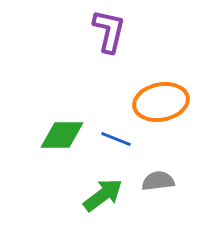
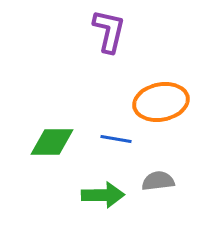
green diamond: moved 10 px left, 7 px down
blue line: rotated 12 degrees counterclockwise
green arrow: rotated 36 degrees clockwise
